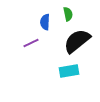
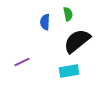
purple line: moved 9 px left, 19 px down
